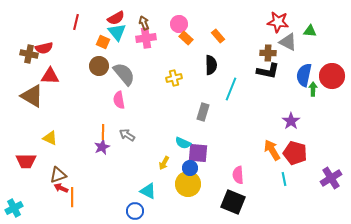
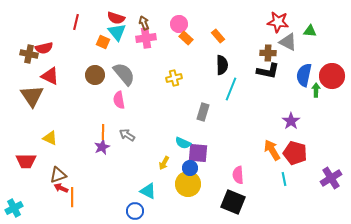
red semicircle at (116, 18): rotated 48 degrees clockwise
black semicircle at (211, 65): moved 11 px right
brown circle at (99, 66): moved 4 px left, 9 px down
red triangle at (50, 76): rotated 24 degrees clockwise
green arrow at (313, 89): moved 3 px right, 1 px down
brown triangle at (32, 96): rotated 25 degrees clockwise
